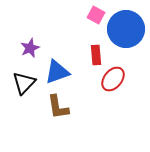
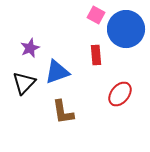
red ellipse: moved 7 px right, 15 px down
brown L-shape: moved 5 px right, 5 px down
